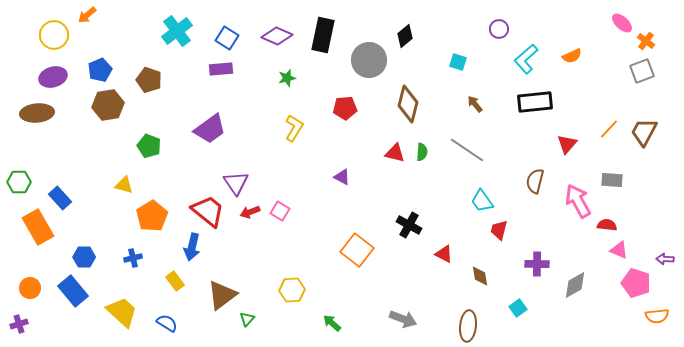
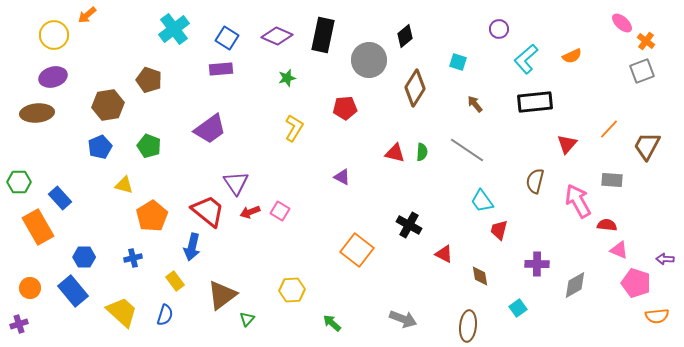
cyan cross at (177, 31): moved 3 px left, 2 px up
blue pentagon at (100, 70): moved 77 px down
brown diamond at (408, 104): moved 7 px right, 16 px up; rotated 18 degrees clockwise
brown trapezoid at (644, 132): moved 3 px right, 14 px down
blue semicircle at (167, 323): moved 2 px left, 8 px up; rotated 75 degrees clockwise
